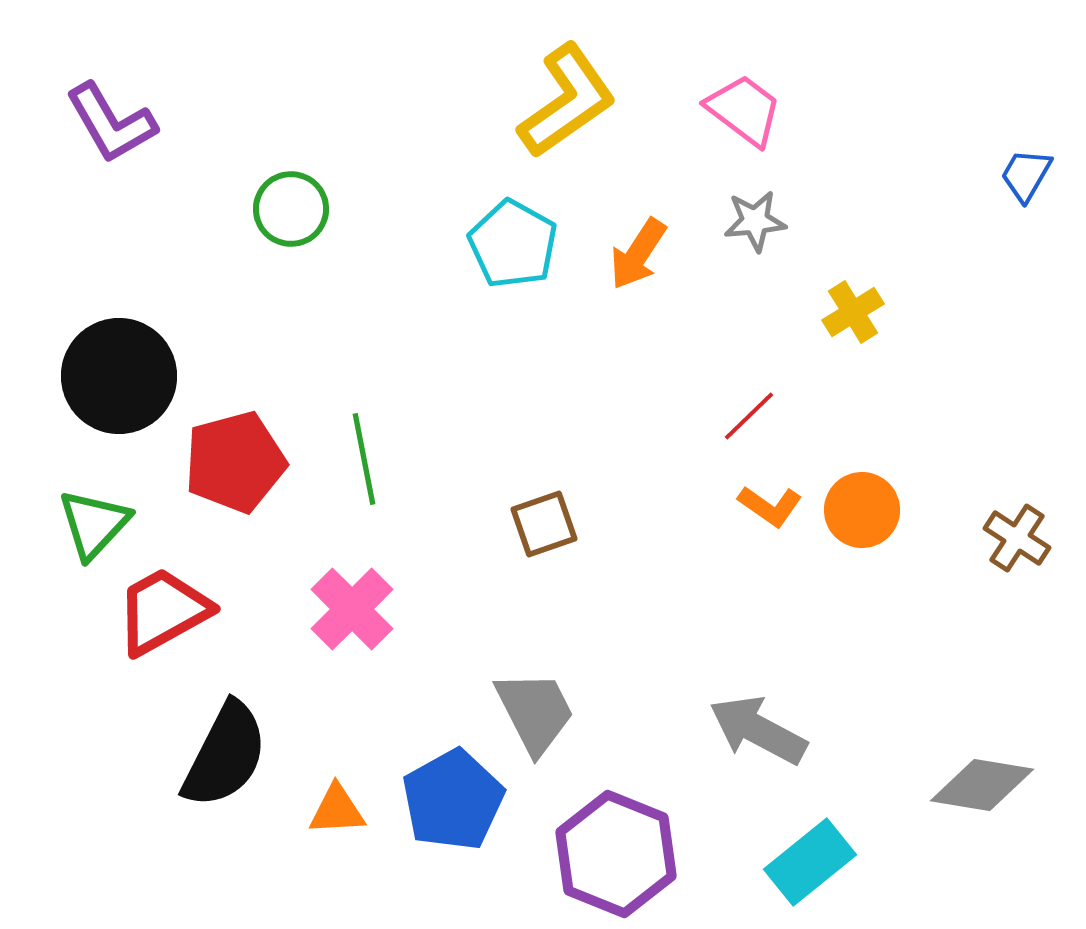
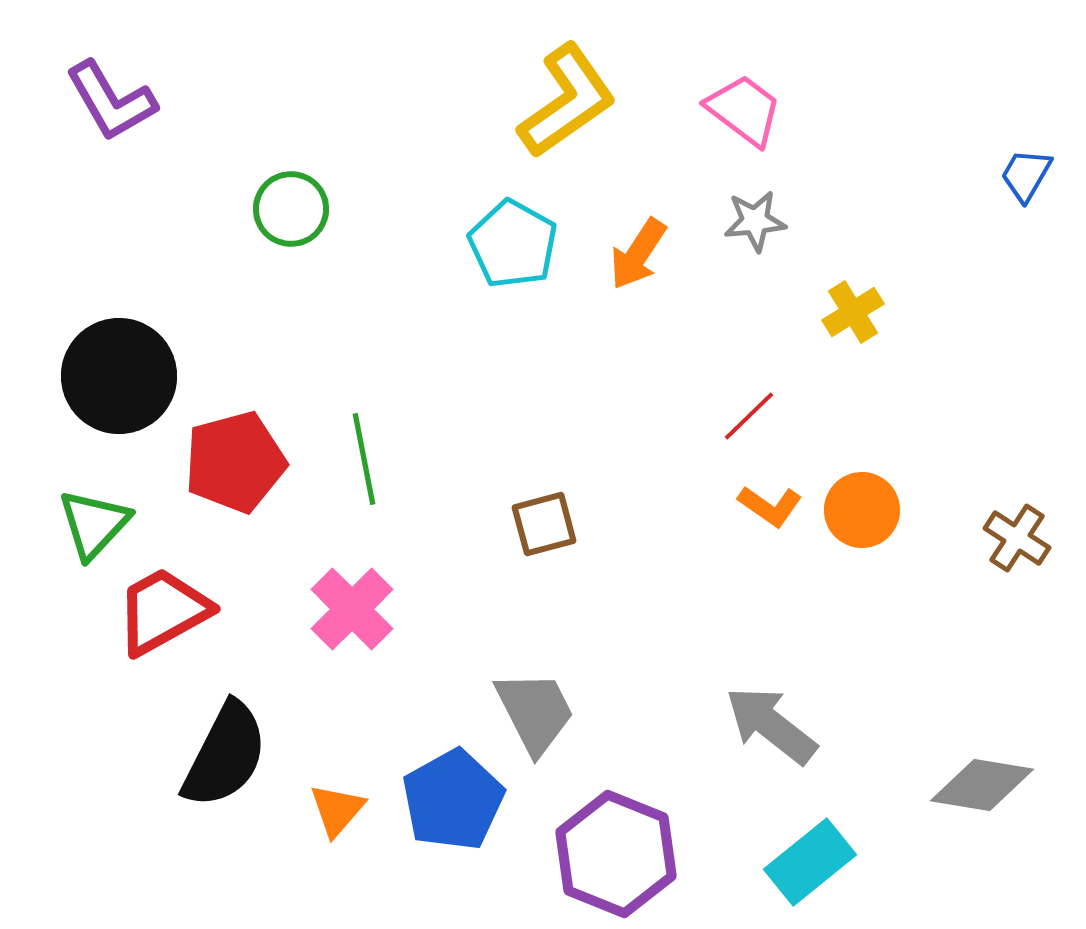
purple L-shape: moved 22 px up
brown square: rotated 4 degrees clockwise
gray arrow: moved 13 px right, 5 px up; rotated 10 degrees clockwise
orange triangle: rotated 46 degrees counterclockwise
